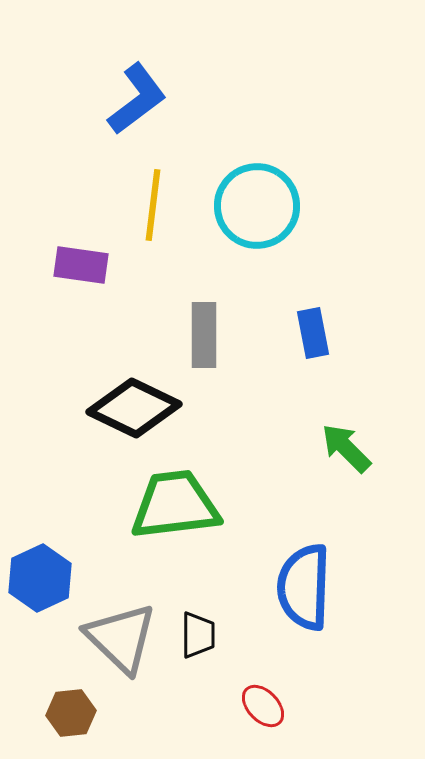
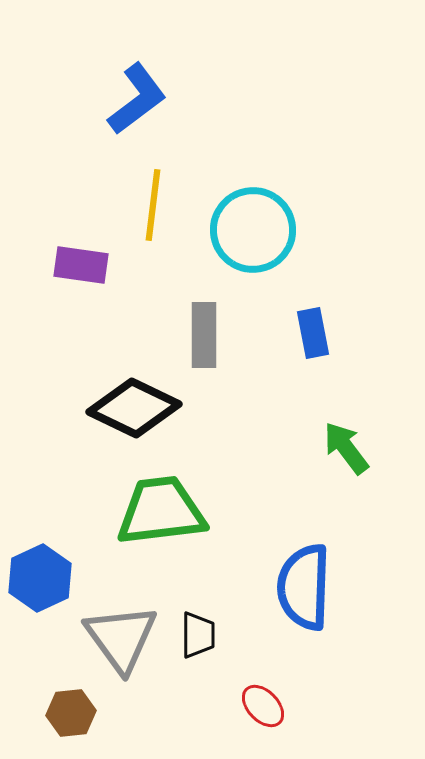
cyan circle: moved 4 px left, 24 px down
green arrow: rotated 8 degrees clockwise
green trapezoid: moved 14 px left, 6 px down
gray triangle: rotated 10 degrees clockwise
